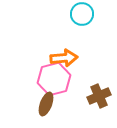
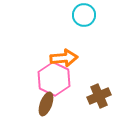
cyan circle: moved 2 px right, 1 px down
pink hexagon: rotated 20 degrees counterclockwise
